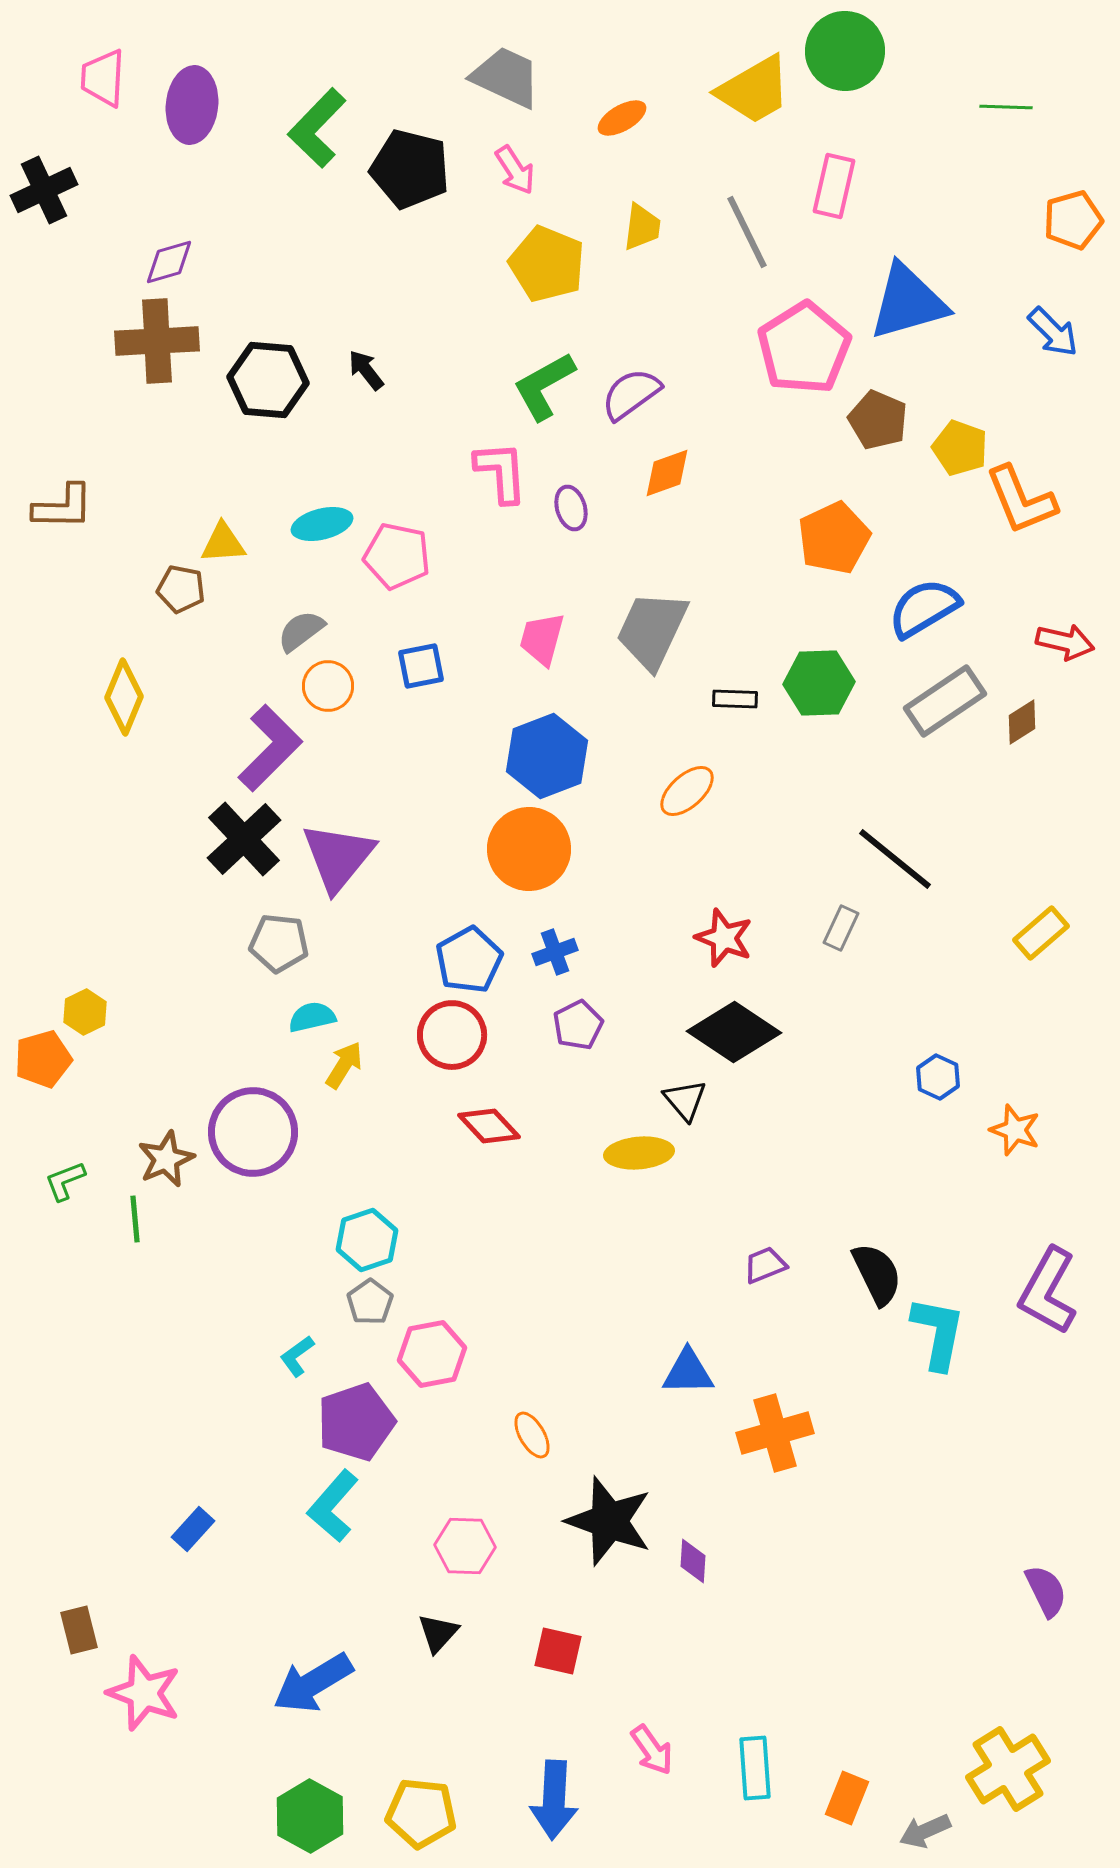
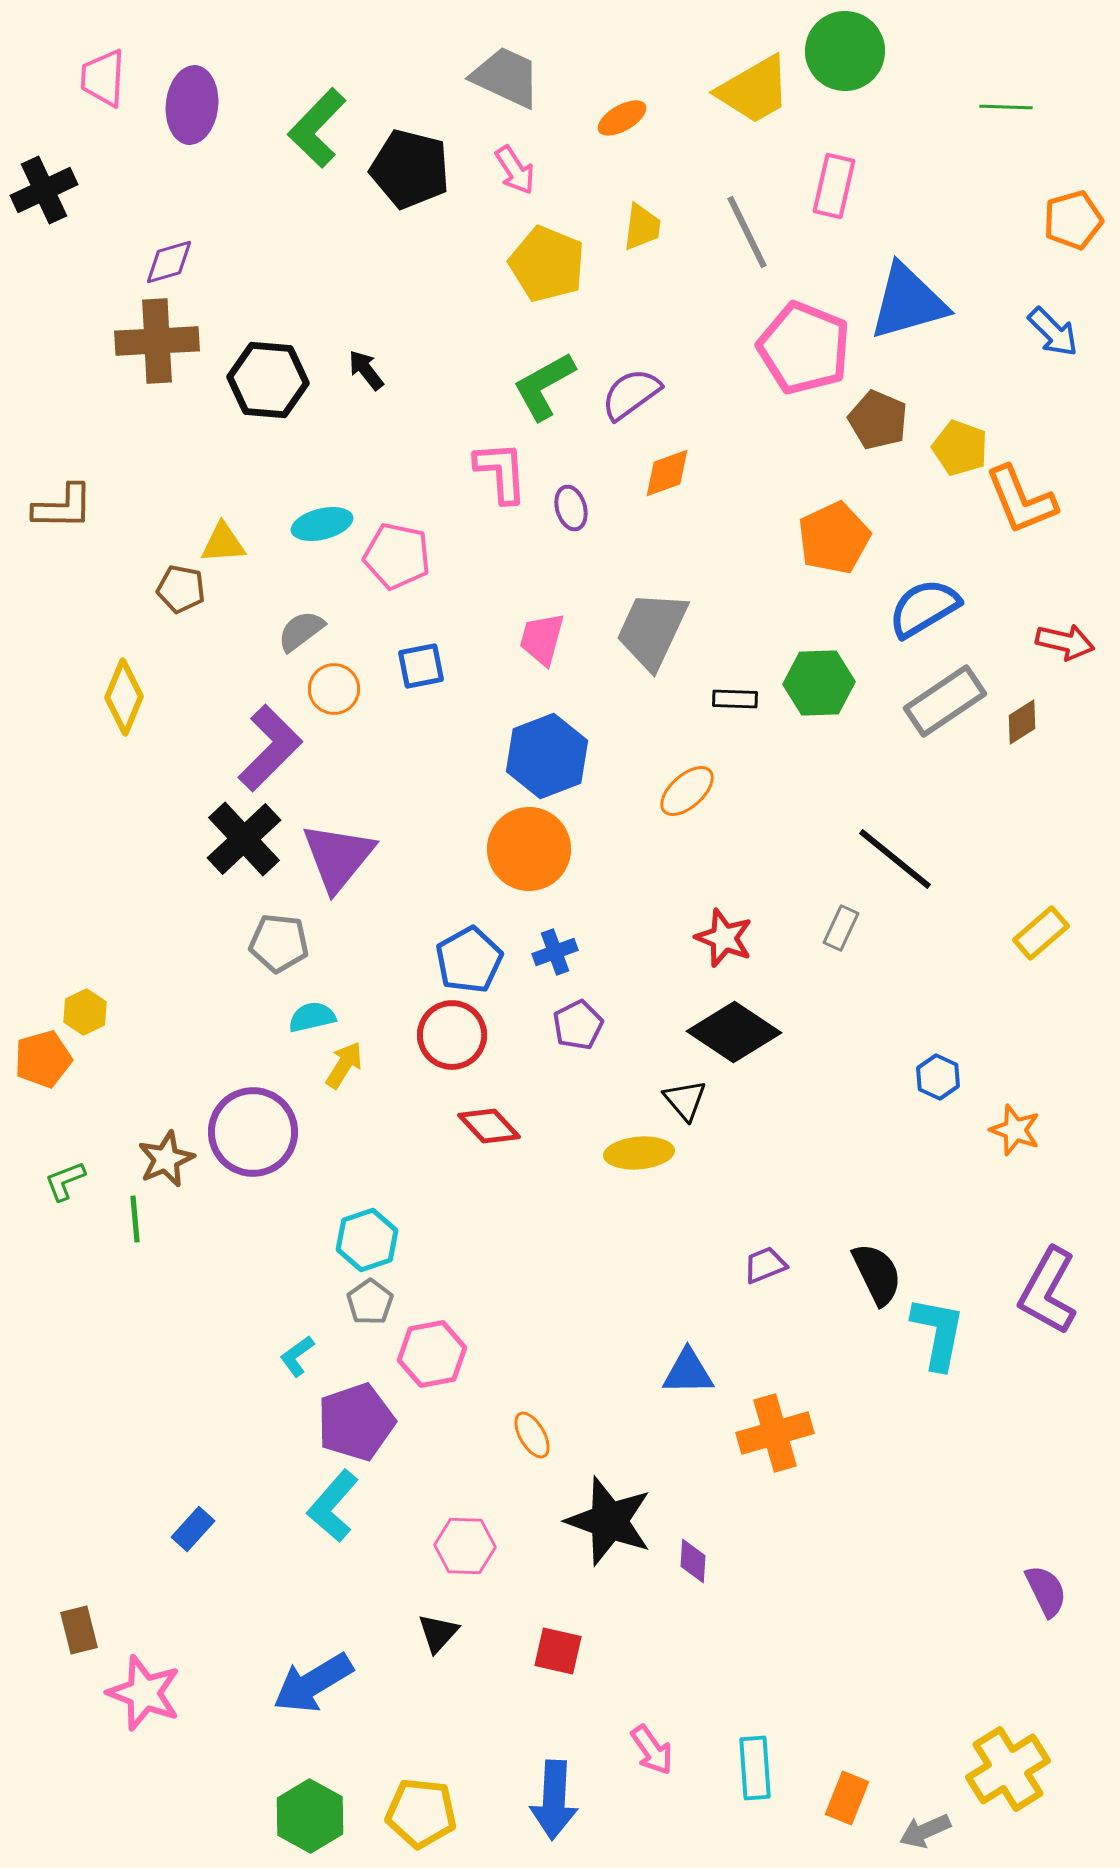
pink pentagon at (804, 348): rotated 18 degrees counterclockwise
orange circle at (328, 686): moved 6 px right, 3 px down
